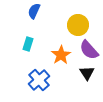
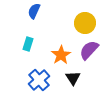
yellow circle: moved 7 px right, 2 px up
purple semicircle: rotated 85 degrees clockwise
black triangle: moved 14 px left, 5 px down
